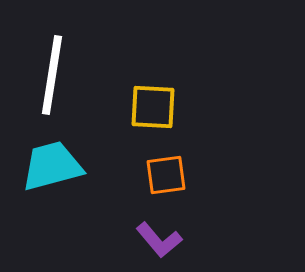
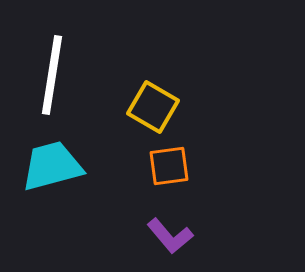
yellow square: rotated 27 degrees clockwise
orange square: moved 3 px right, 9 px up
purple L-shape: moved 11 px right, 4 px up
